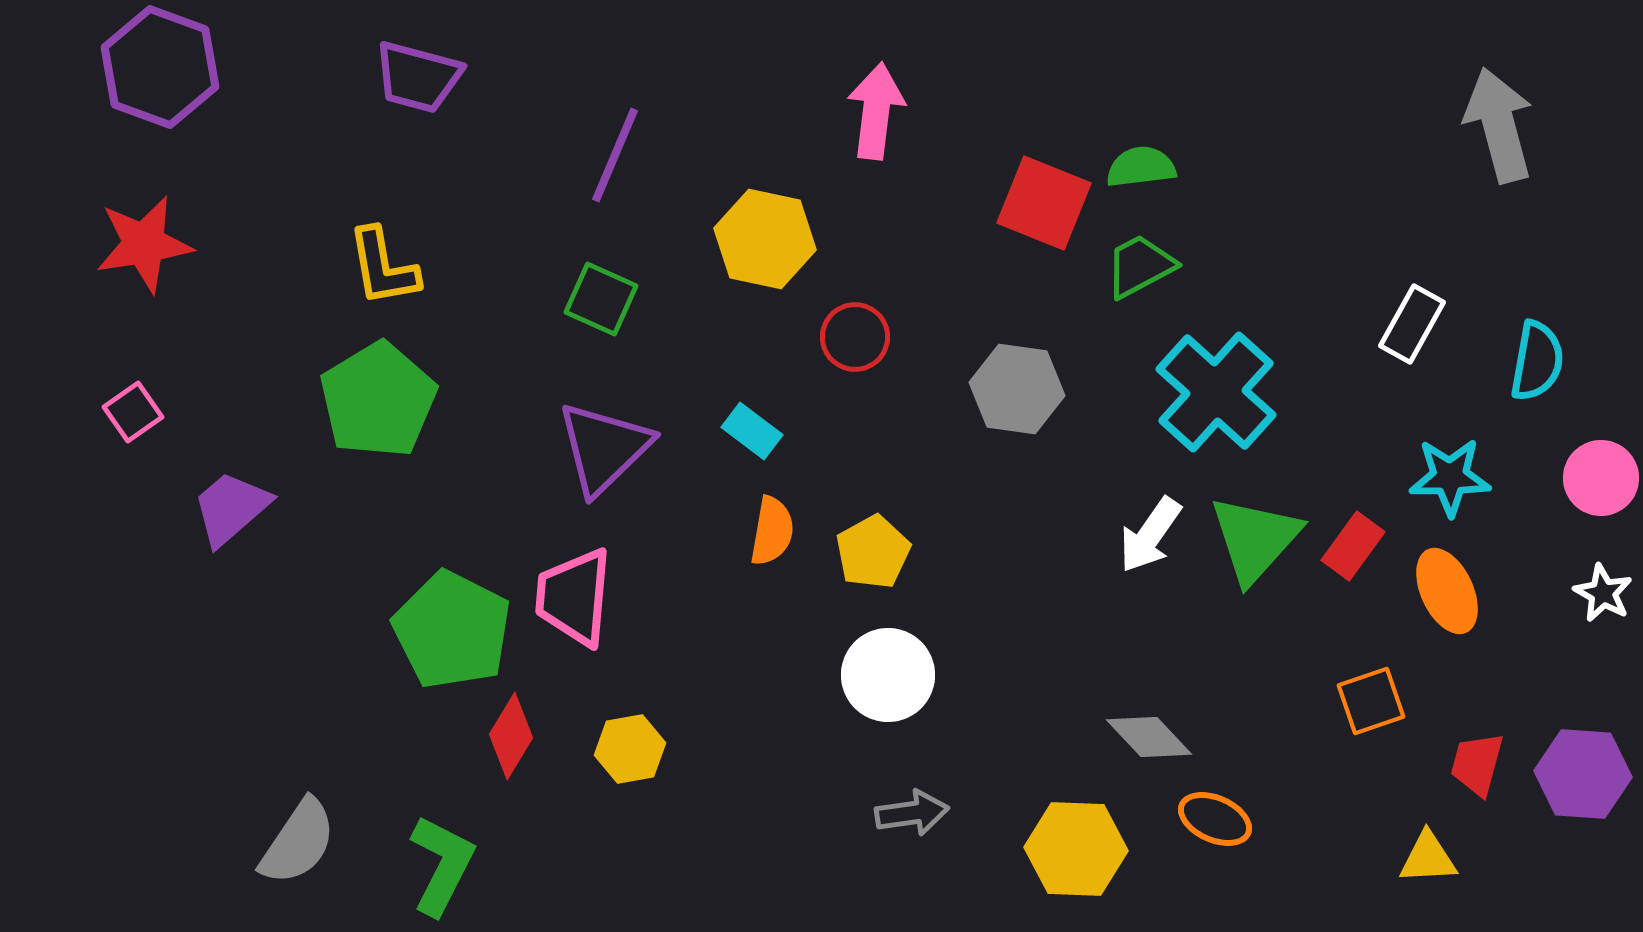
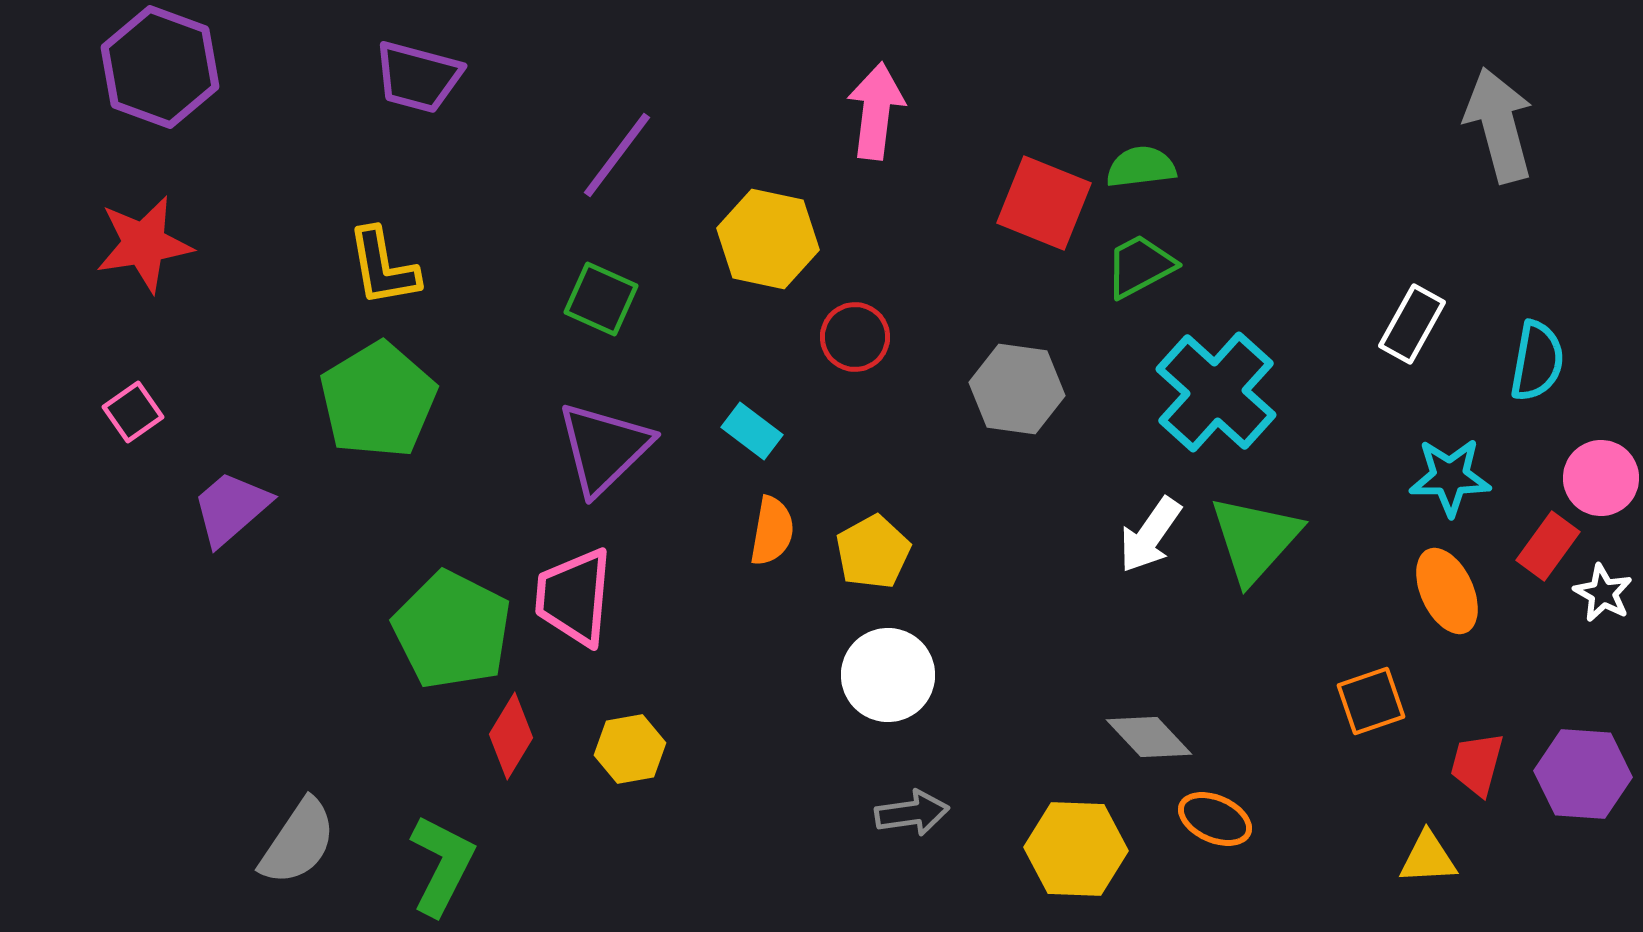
purple line at (615, 155): moved 2 px right; rotated 14 degrees clockwise
yellow hexagon at (765, 239): moved 3 px right
red rectangle at (1353, 546): moved 195 px right
